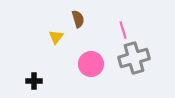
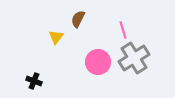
brown semicircle: rotated 138 degrees counterclockwise
gray cross: rotated 16 degrees counterclockwise
pink circle: moved 7 px right, 2 px up
black cross: rotated 21 degrees clockwise
